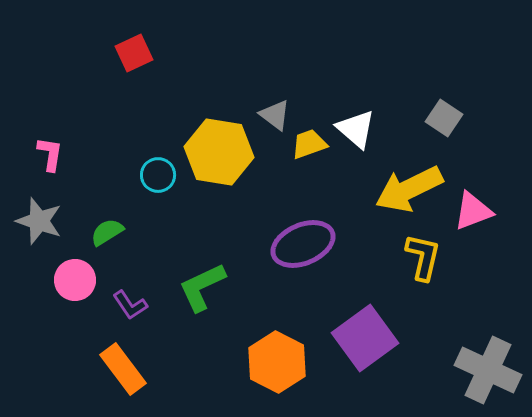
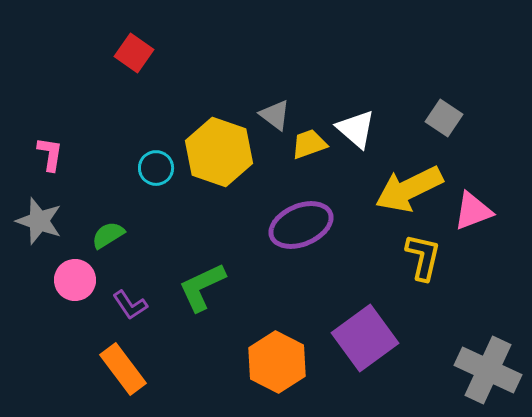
red square: rotated 30 degrees counterclockwise
yellow hexagon: rotated 10 degrees clockwise
cyan circle: moved 2 px left, 7 px up
green semicircle: moved 1 px right, 3 px down
purple ellipse: moved 2 px left, 19 px up
